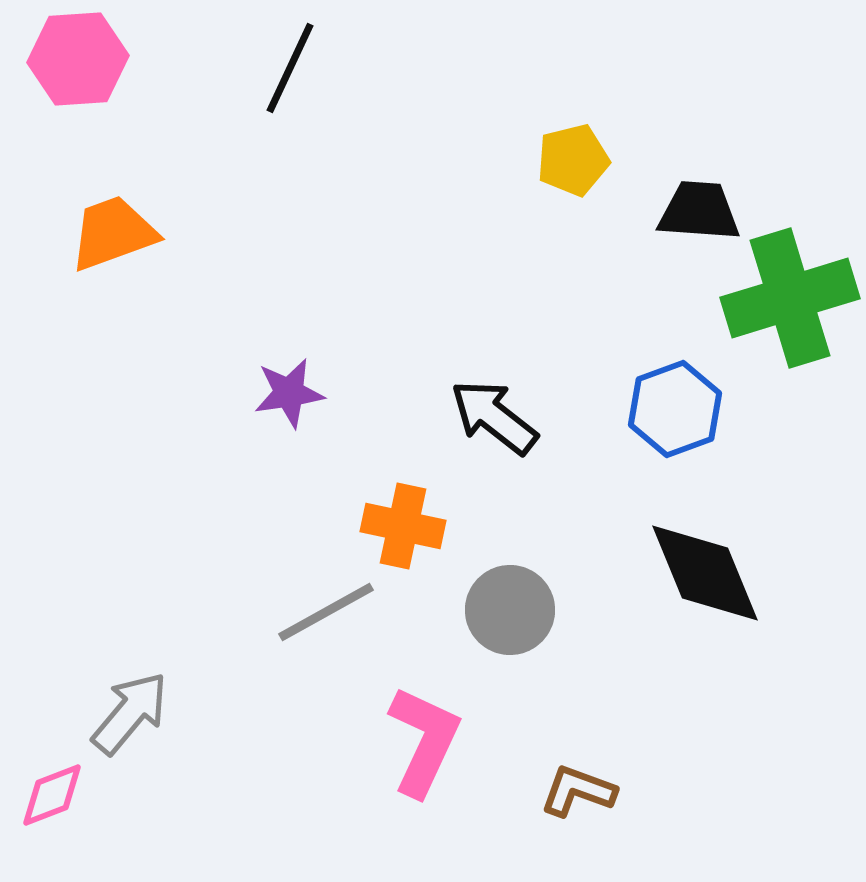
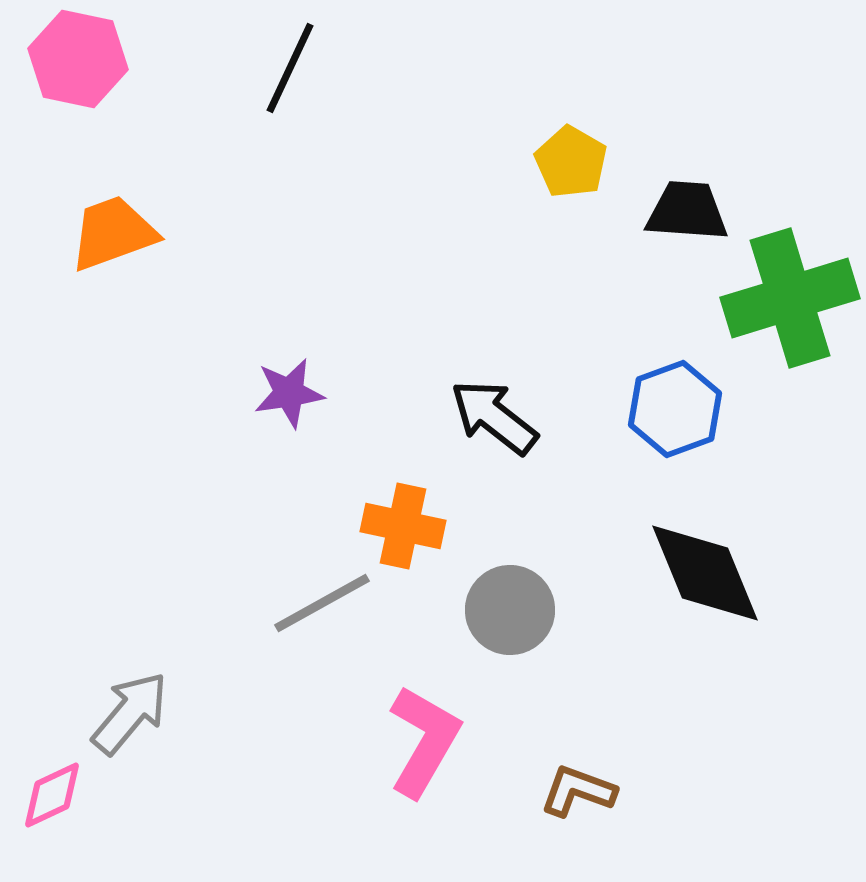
pink hexagon: rotated 16 degrees clockwise
yellow pentagon: moved 2 px left, 2 px down; rotated 28 degrees counterclockwise
black trapezoid: moved 12 px left
gray line: moved 4 px left, 9 px up
pink L-shape: rotated 5 degrees clockwise
pink diamond: rotated 4 degrees counterclockwise
